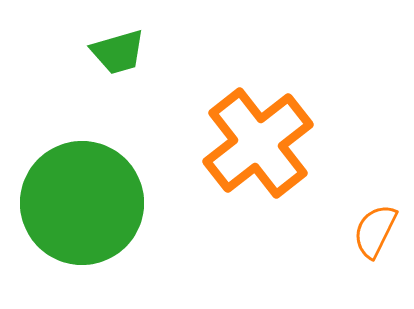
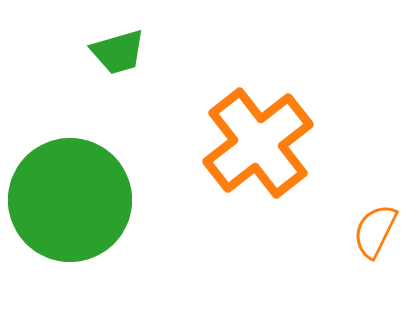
green circle: moved 12 px left, 3 px up
